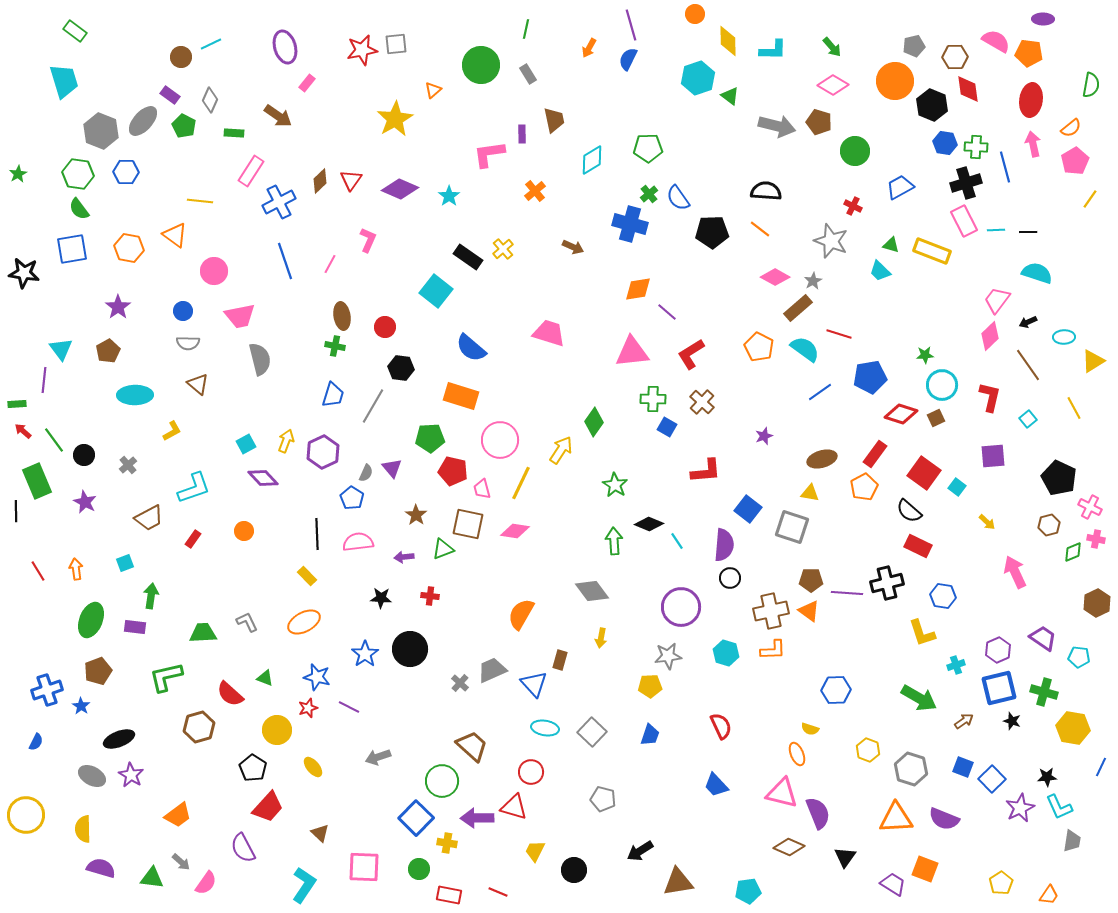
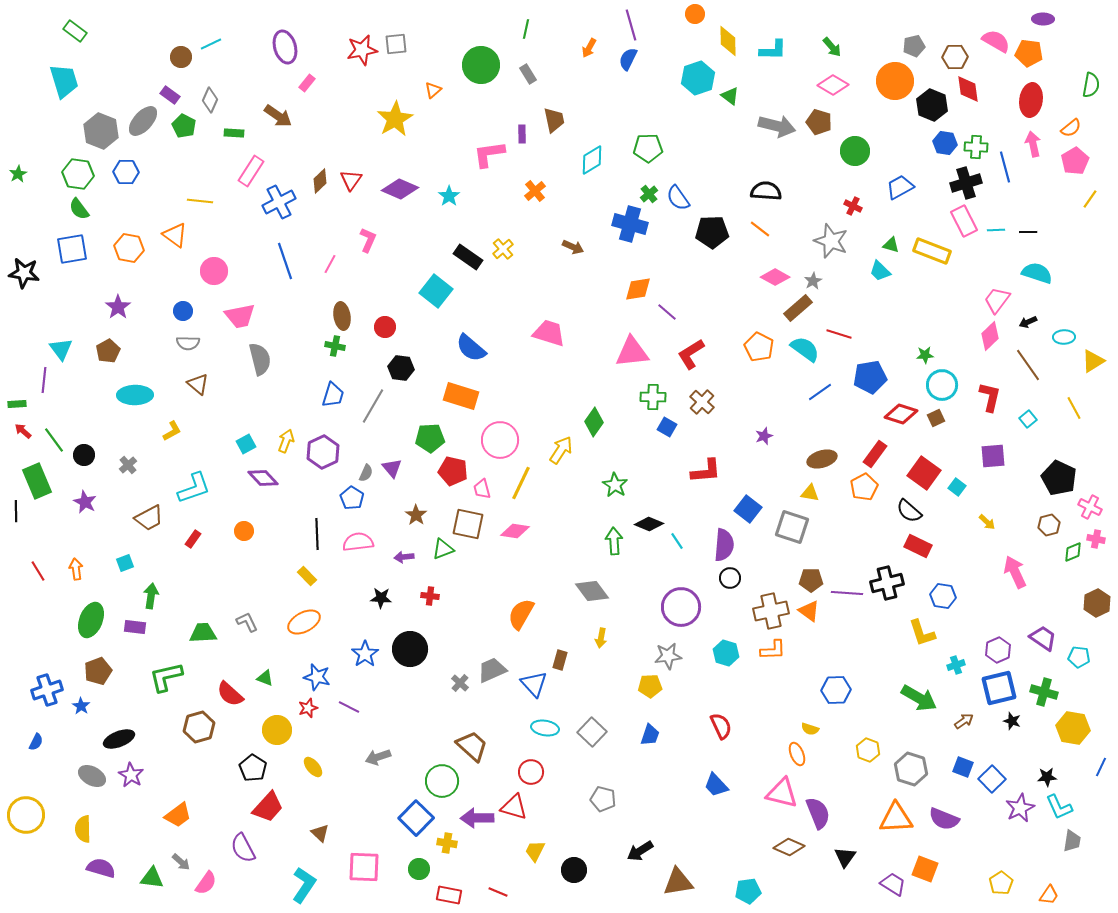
green cross at (653, 399): moved 2 px up
